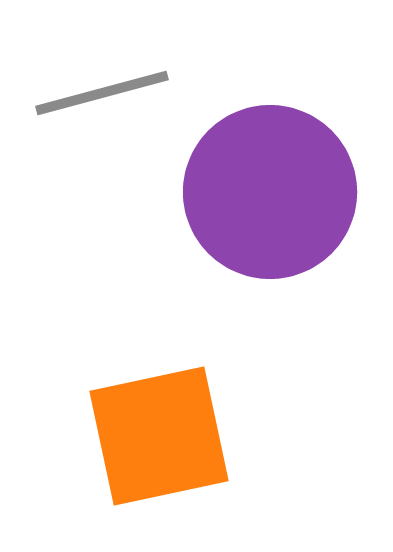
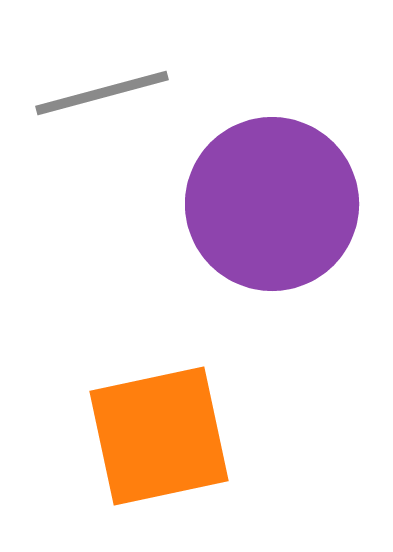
purple circle: moved 2 px right, 12 px down
